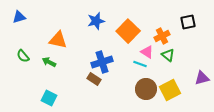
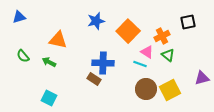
blue cross: moved 1 px right, 1 px down; rotated 20 degrees clockwise
